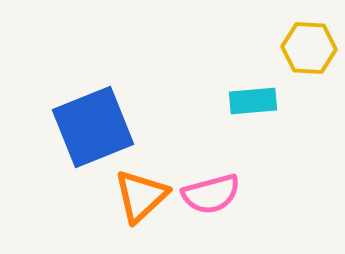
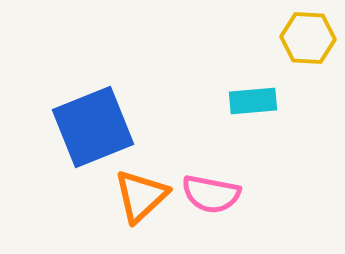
yellow hexagon: moved 1 px left, 10 px up
pink semicircle: rotated 26 degrees clockwise
